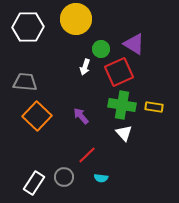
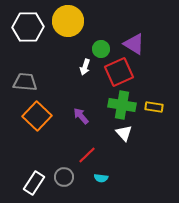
yellow circle: moved 8 px left, 2 px down
